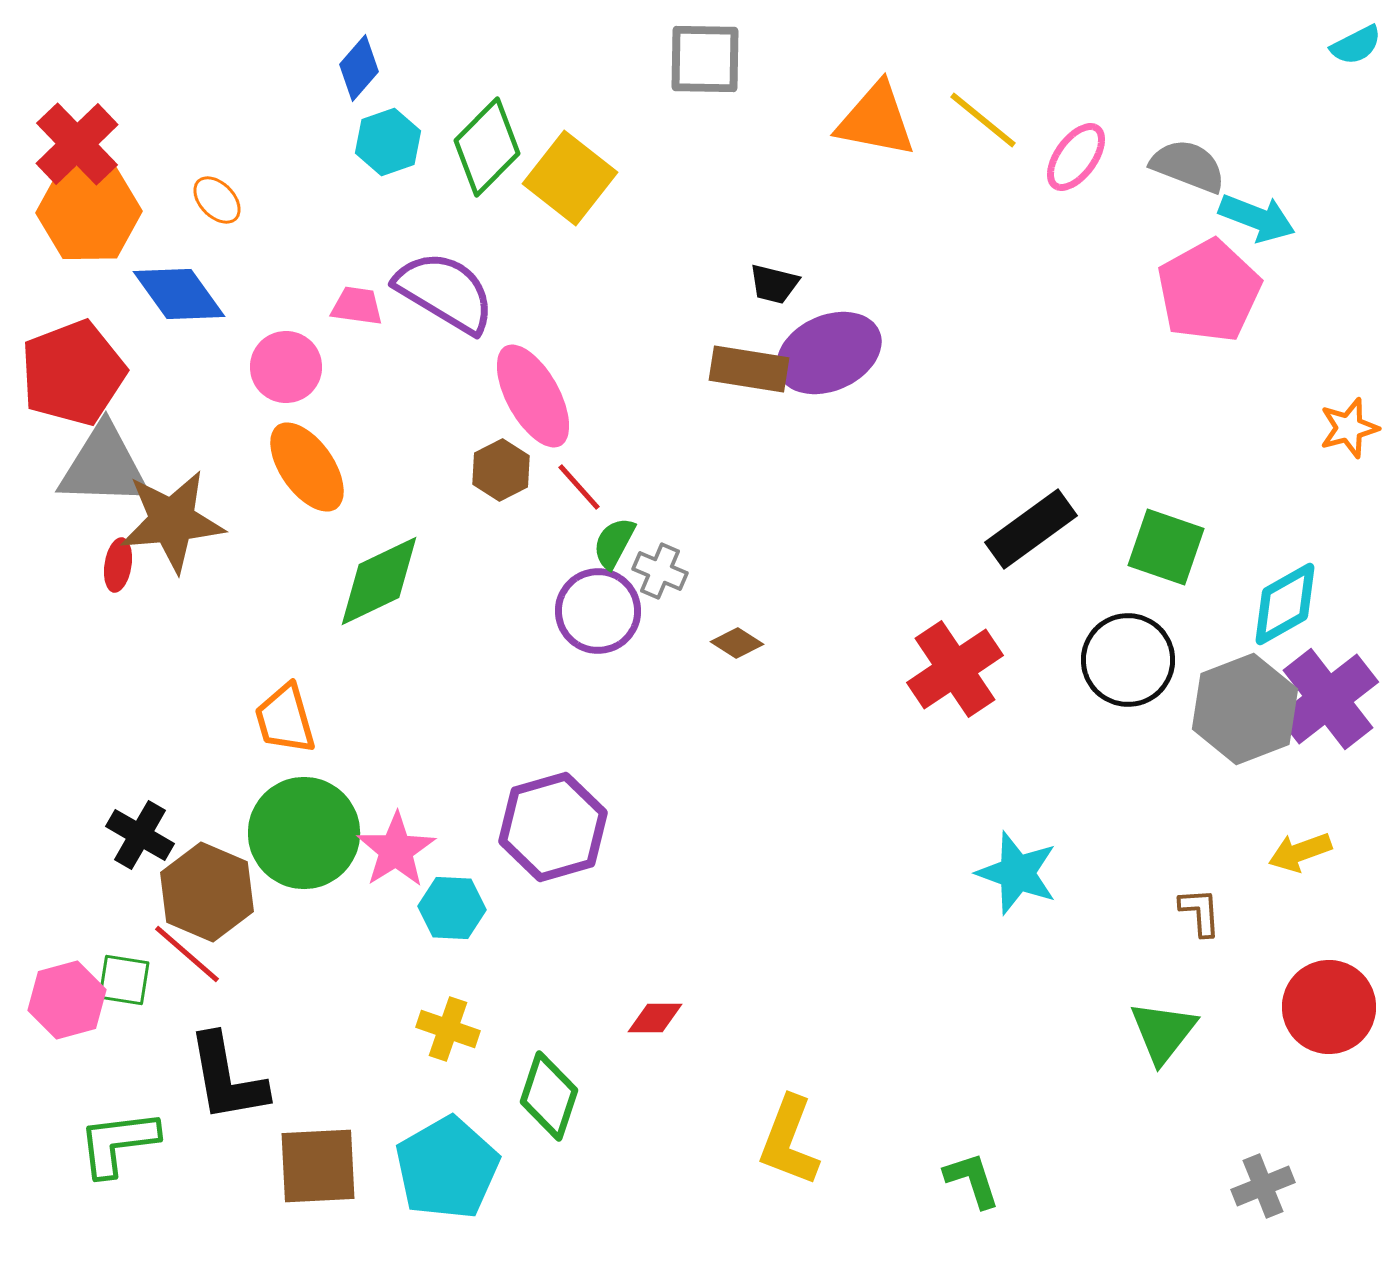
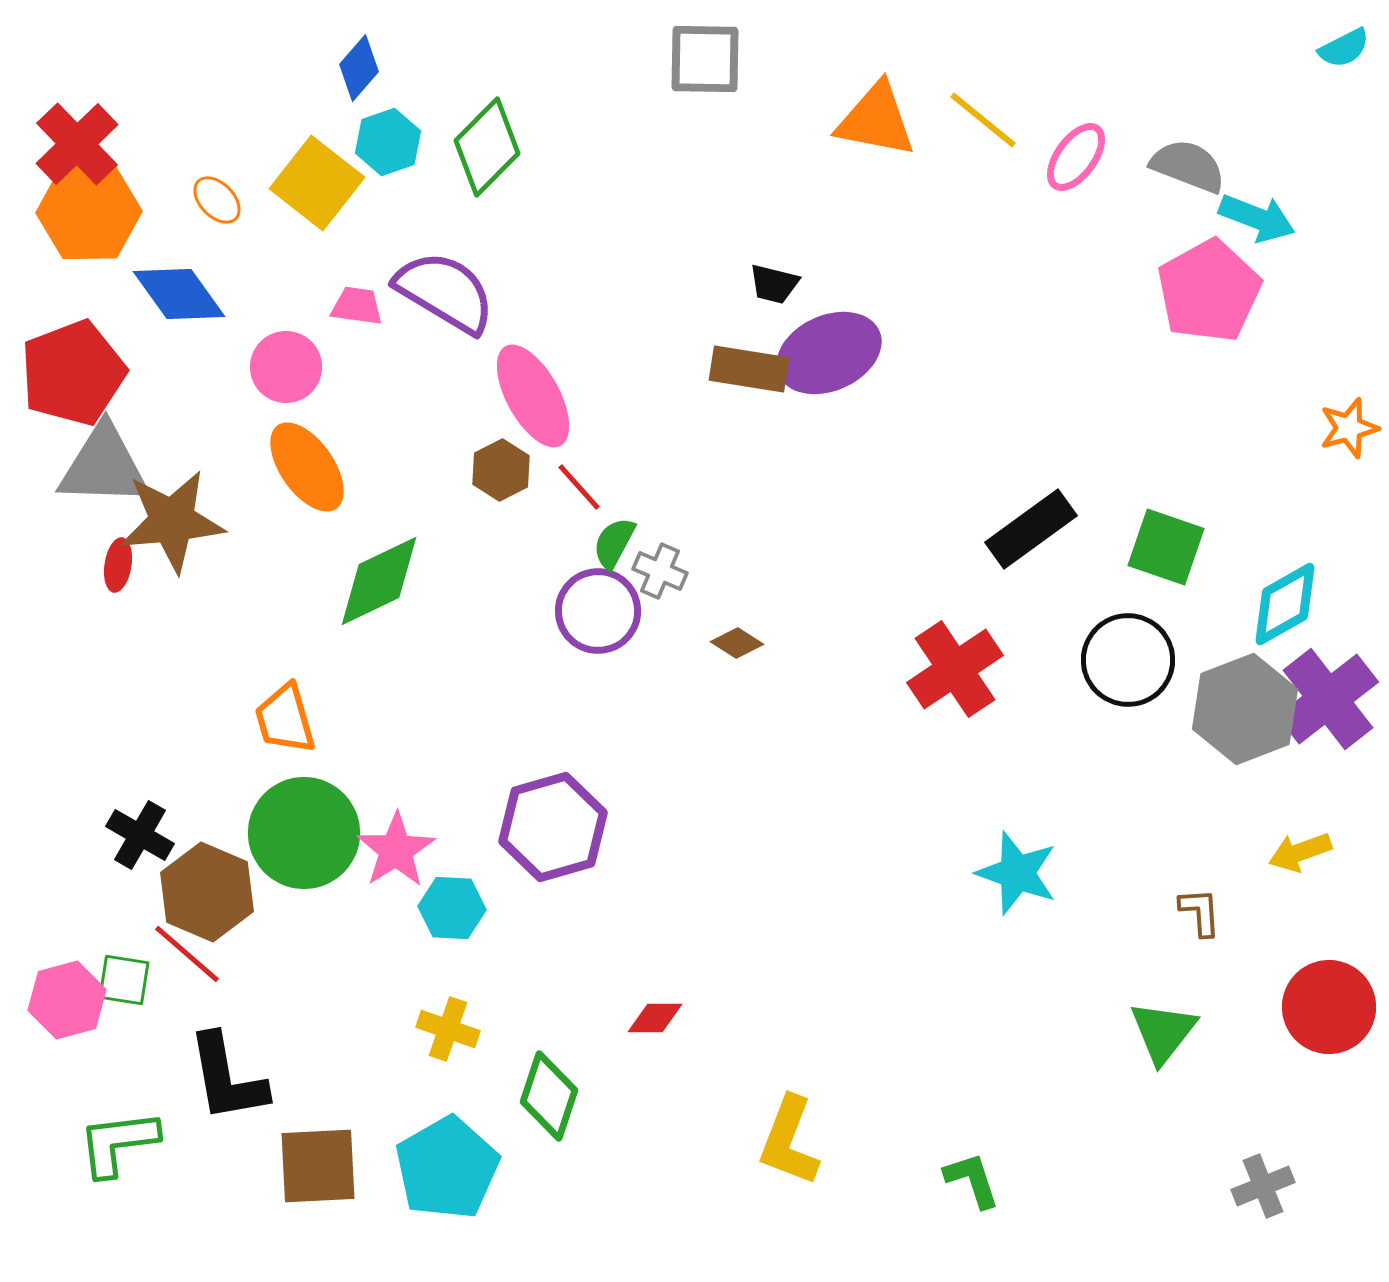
cyan semicircle at (1356, 45): moved 12 px left, 3 px down
yellow square at (570, 178): moved 253 px left, 5 px down
